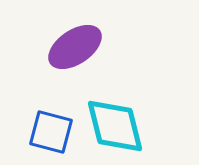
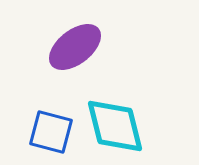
purple ellipse: rotated 4 degrees counterclockwise
